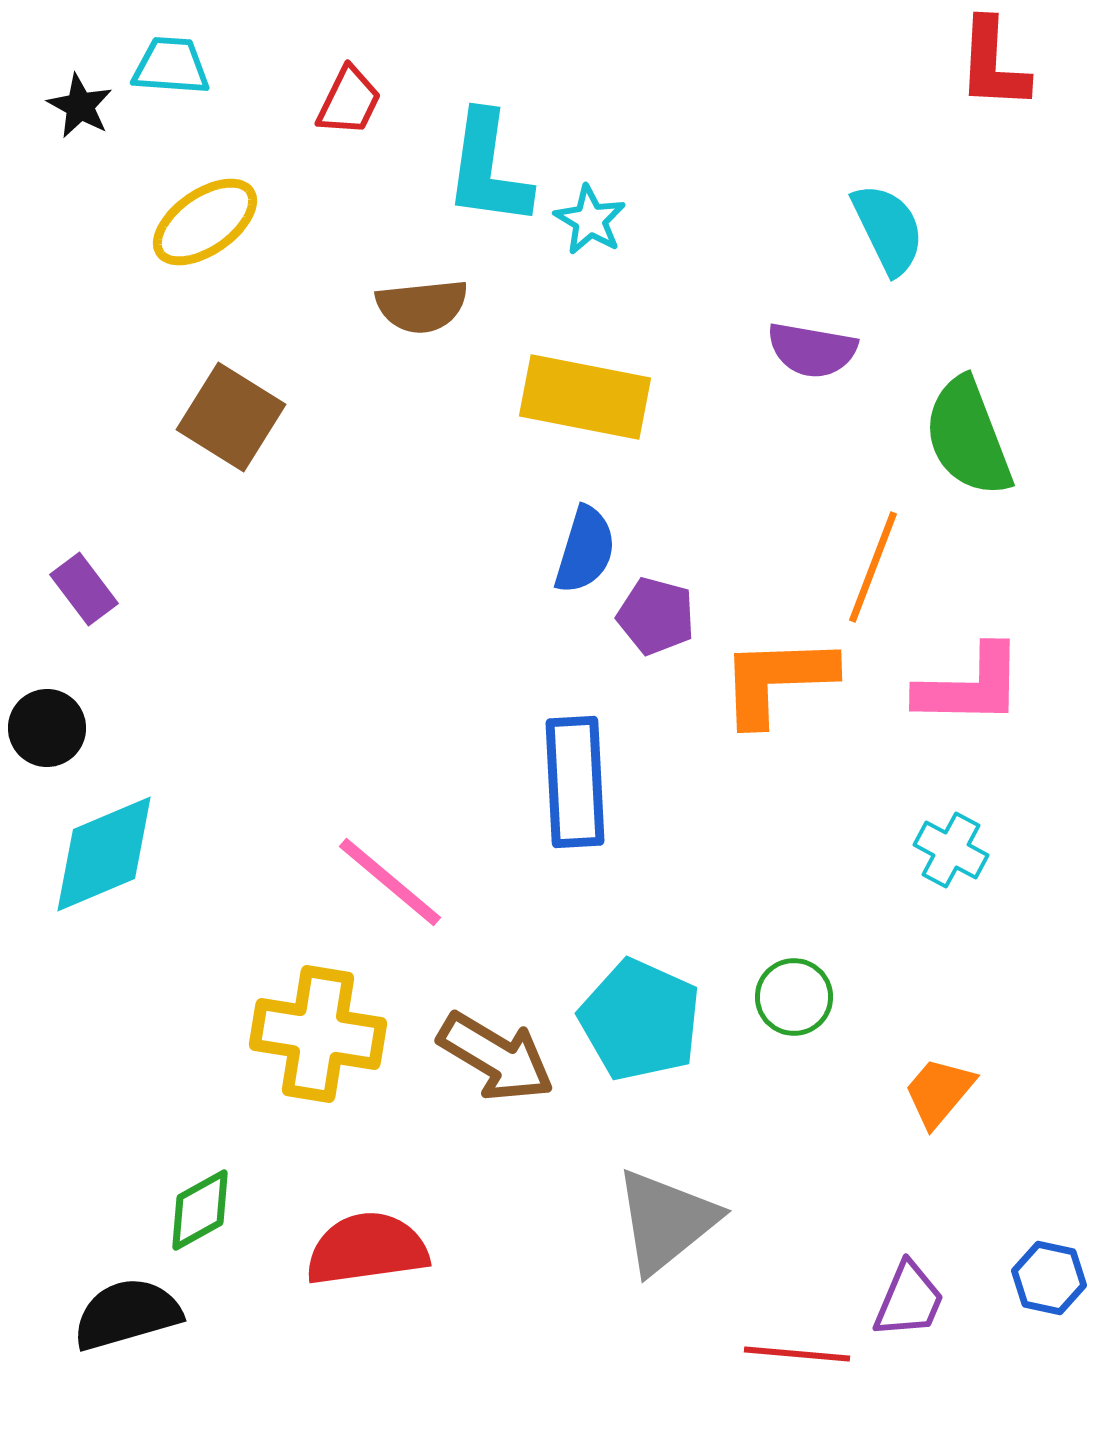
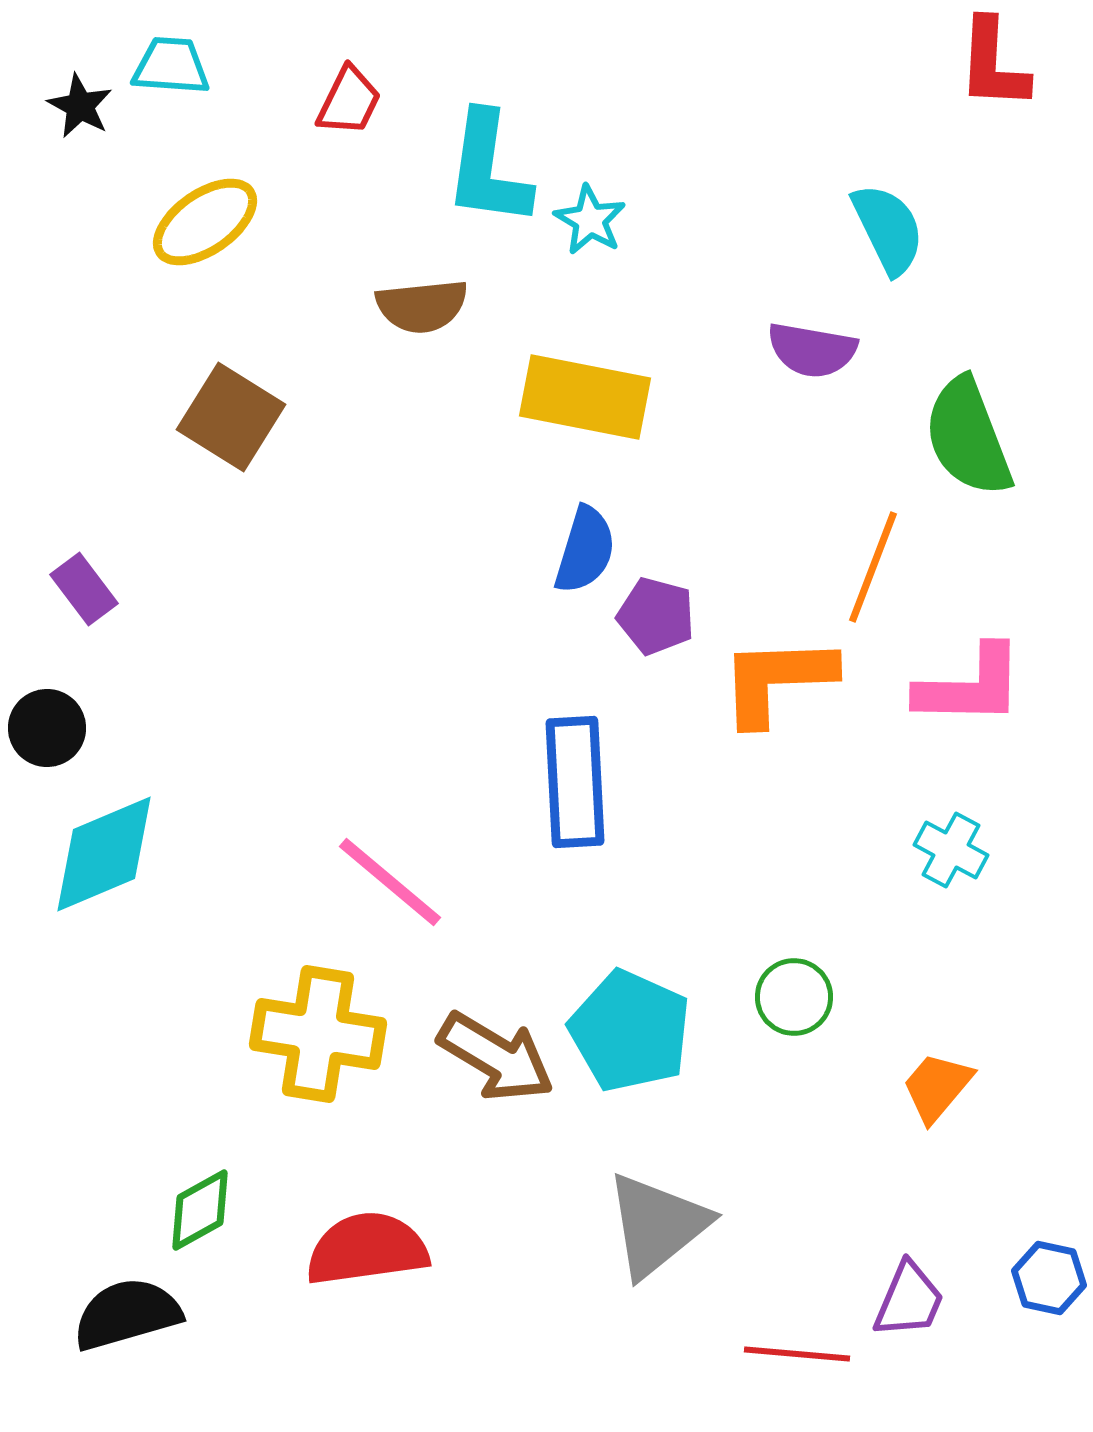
cyan pentagon: moved 10 px left, 11 px down
orange trapezoid: moved 2 px left, 5 px up
gray triangle: moved 9 px left, 4 px down
